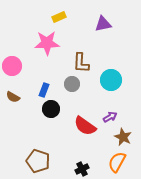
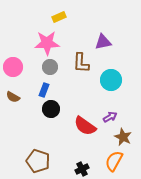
purple triangle: moved 18 px down
pink circle: moved 1 px right, 1 px down
gray circle: moved 22 px left, 17 px up
orange semicircle: moved 3 px left, 1 px up
